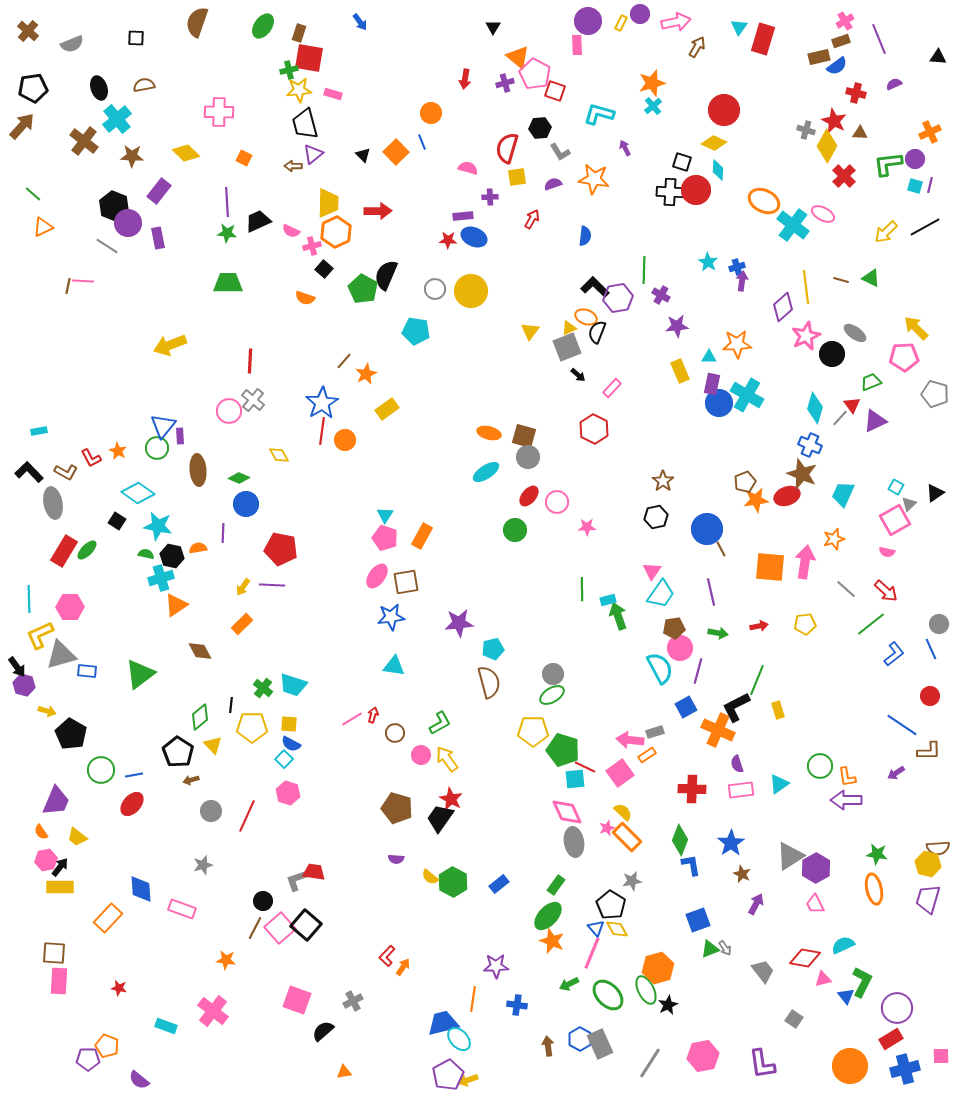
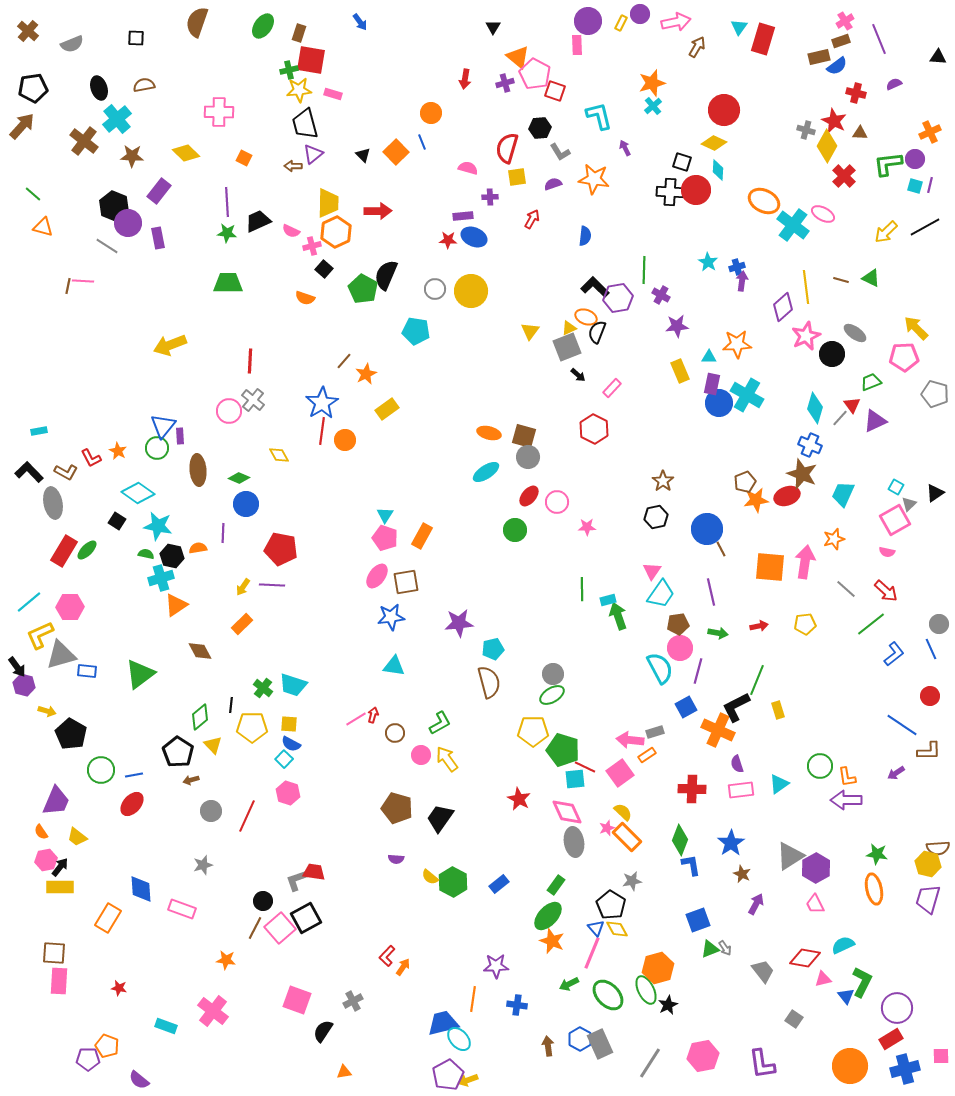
red square at (309, 58): moved 2 px right, 2 px down
cyan L-shape at (599, 114): moved 2 px down; rotated 60 degrees clockwise
orange triangle at (43, 227): rotated 40 degrees clockwise
cyan line at (29, 599): moved 3 px down; rotated 52 degrees clockwise
brown pentagon at (674, 628): moved 4 px right, 4 px up
pink line at (352, 719): moved 4 px right
red star at (451, 799): moved 68 px right
orange rectangle at (108, 918): rotated 12 degrees counterclockwise
black square at (306, 925): moved 7 px up; rotated 20 degrees clockwise
black semicircle at (323, 1031): rotated 15 degrees counterclockwise
